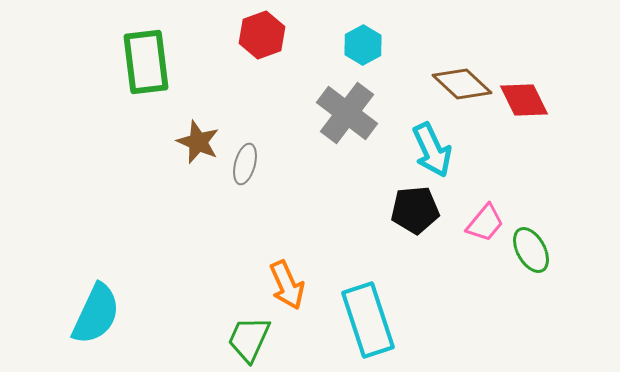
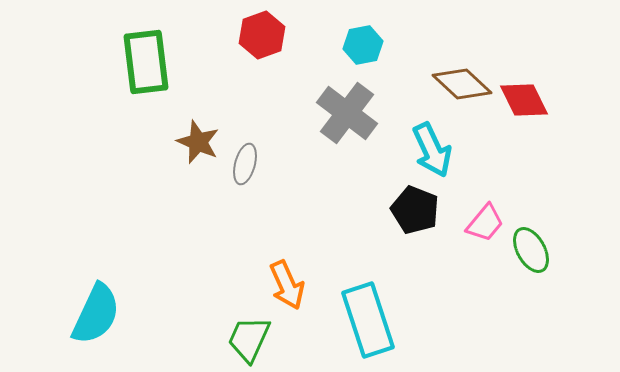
cyan hexagon: rotated 18 degrees clockwise
black pentagon: rotated 27 degrees clockwise
